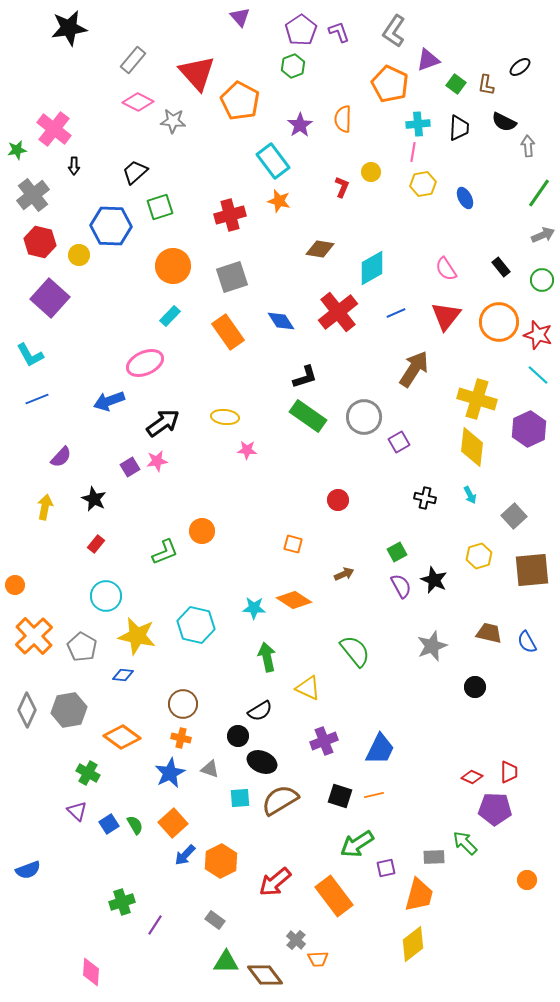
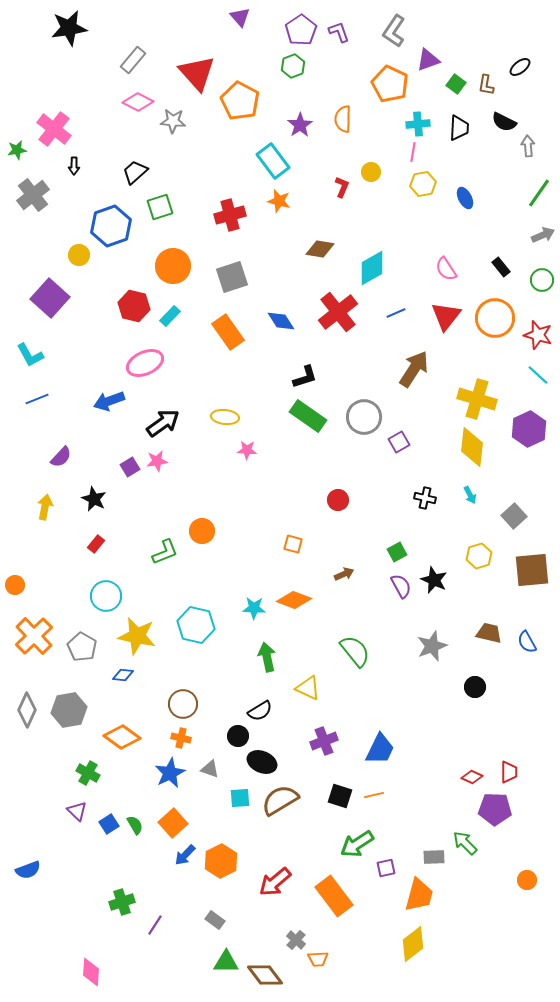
blue hexagon at (111, 226): rotated 21 degrees counterclockwise
red hexagon at (40, 242): moved 94 px right, 64 px down
orange circle at (499, 322): moved 4 px left, 4 px up
orange diamond at (294, 600): rotated 12 degrees counterclockwise
